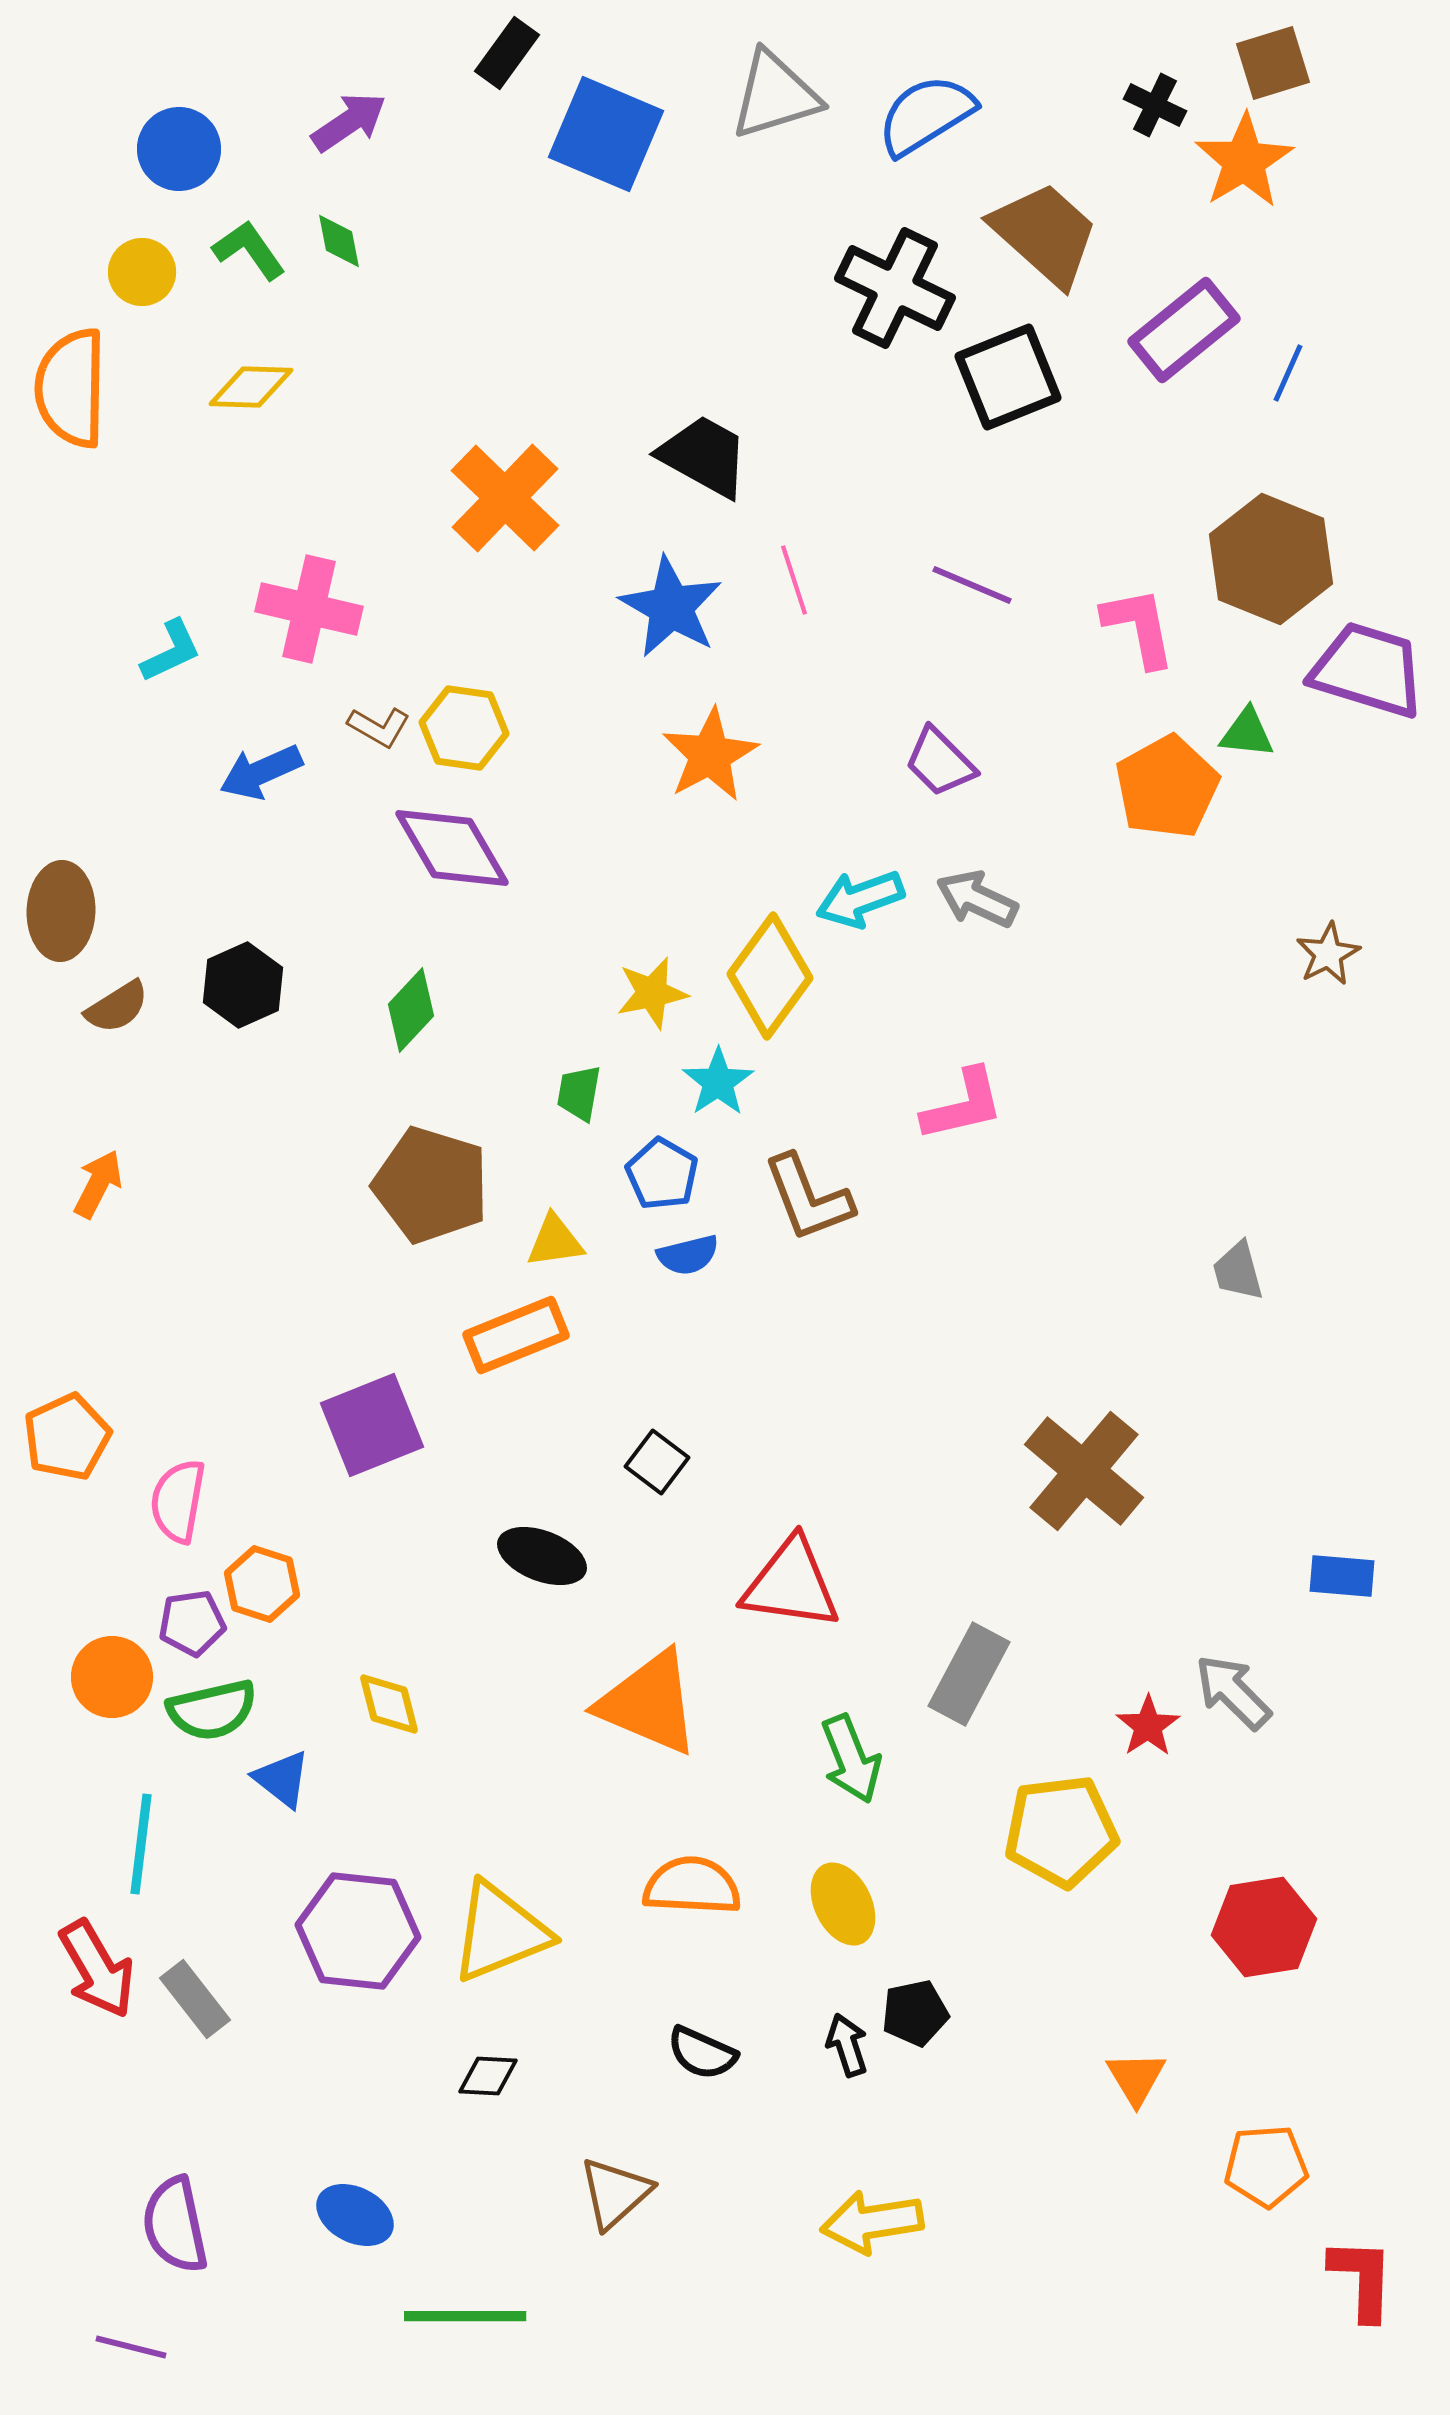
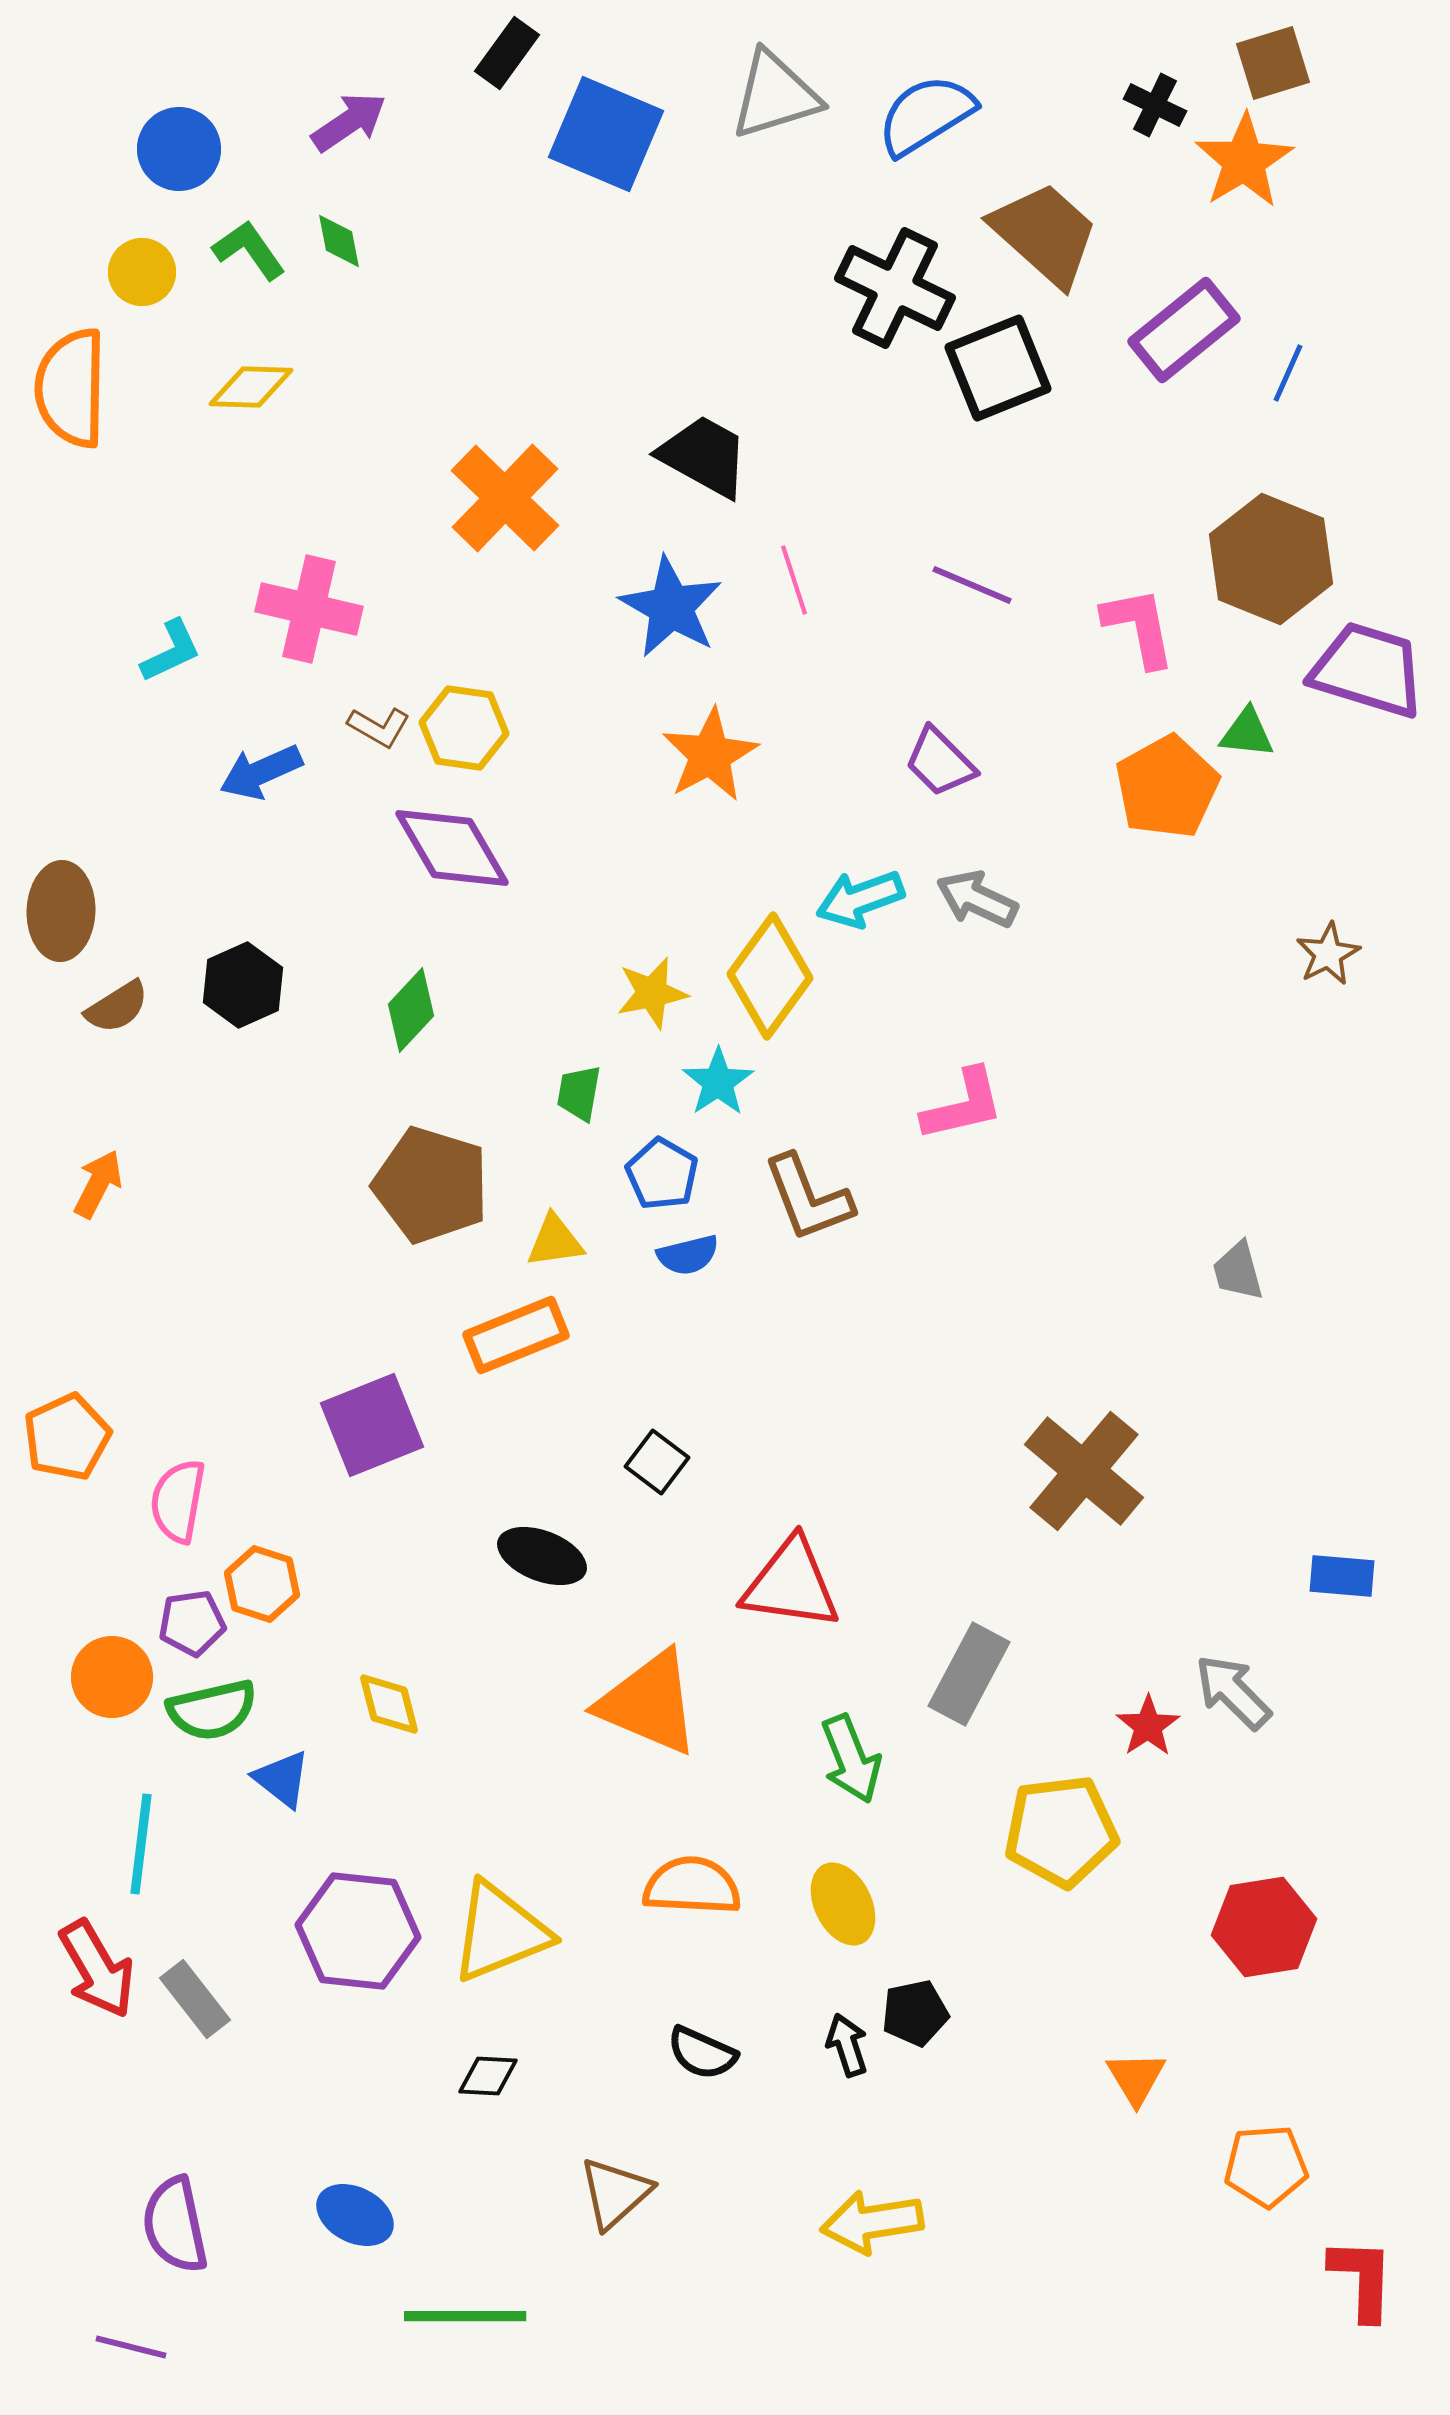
black square at (1008, 377): moved 10 px left, 9 px up
